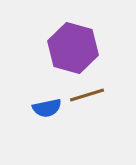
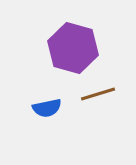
brown line: moved 11 px right, 1 px up
